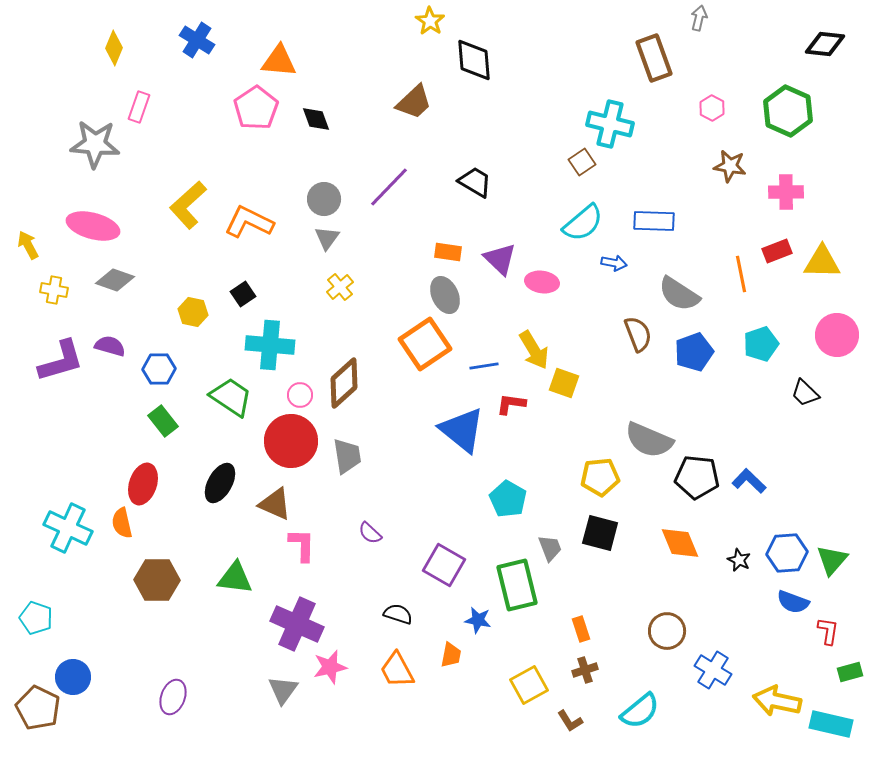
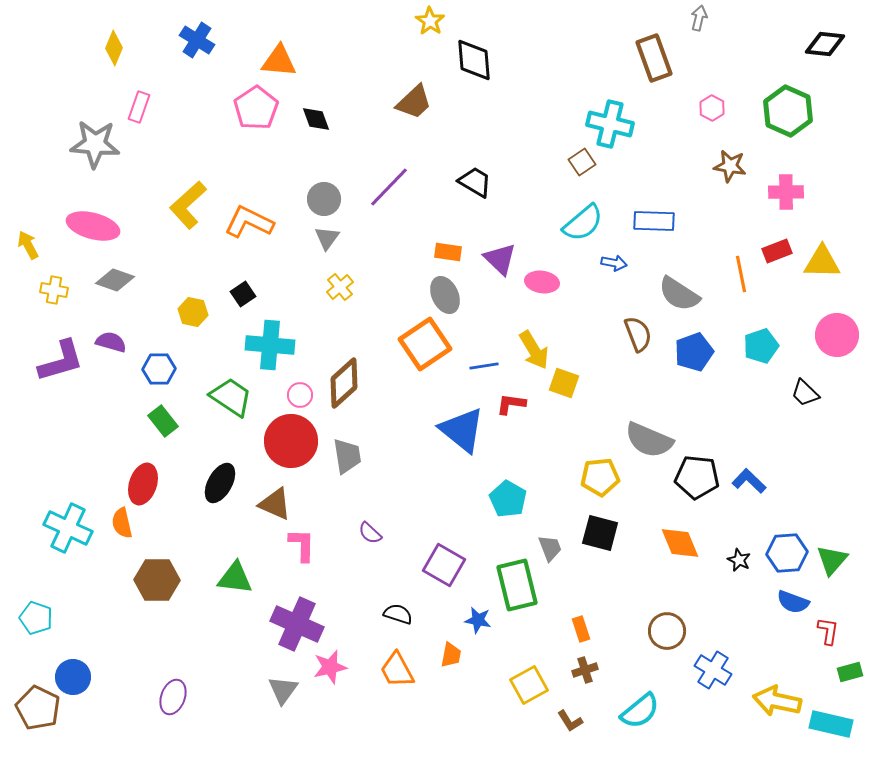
cyan pentagon at (761, 344): moved 2 px down
purple semicircle at (110, 346): moved 1 px right, 4 px up
